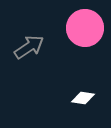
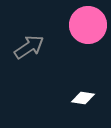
pink circle: moved 3 px right, 3 px up
